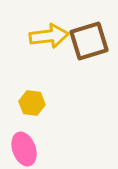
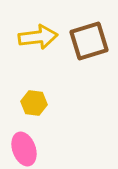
yellow arrow: moved 11 px left, 1 px down
yellow hexagon: moved 2 px right
